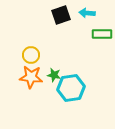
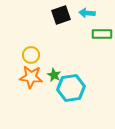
green star: rotated 16 degrees clockwise
